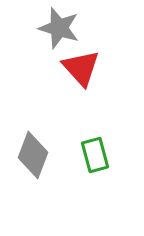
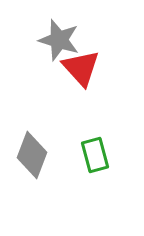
gray star: moved 12 px down
gray diamond: moved 1 px left
